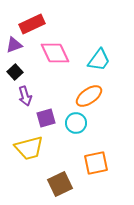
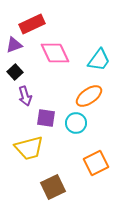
purple square: rotated 24 degrees clockwise
orange square: rotated 15 degrees counterclockwise
brown square: moved 7 px left, 3 px down
